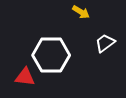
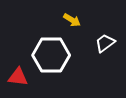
yellow arrow: moved 9 px left, 8 px down
red triangle: moved 7 px left
